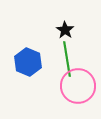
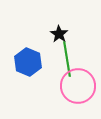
black star: moved 6 px left, 4 px down
